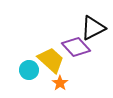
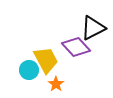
yellow trapezoid: moved 5 px left; rotated 20 degrees clockwise
orange star: moved 4 px left, 1 px down
